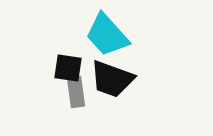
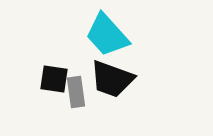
black square: moved 14 px left, 11 px down
